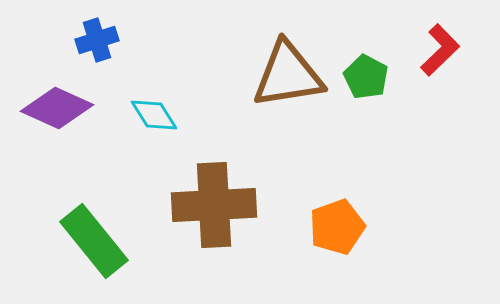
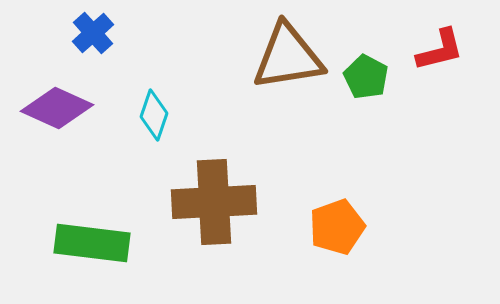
blue cross: moved 4 px left, 7 px up; rotated 24 degrees counterclockwise
red L-shape: rotated 30 degrees clockwise
brown triangle: moved 18 px up
cyan diamond: rotated 51 degrees clockwise
brown cross: moved 3 px up
green rectangle: moved 2 px left, 2 px down; rotated 44 degrees counterclockwise
